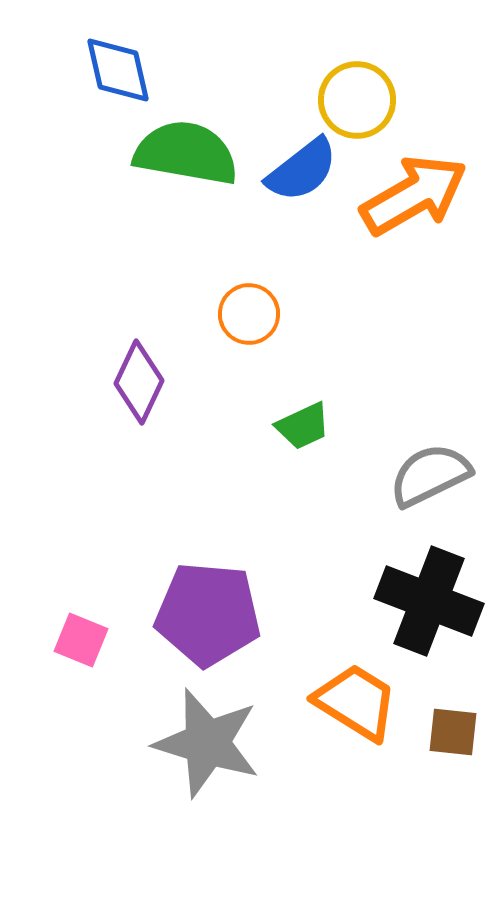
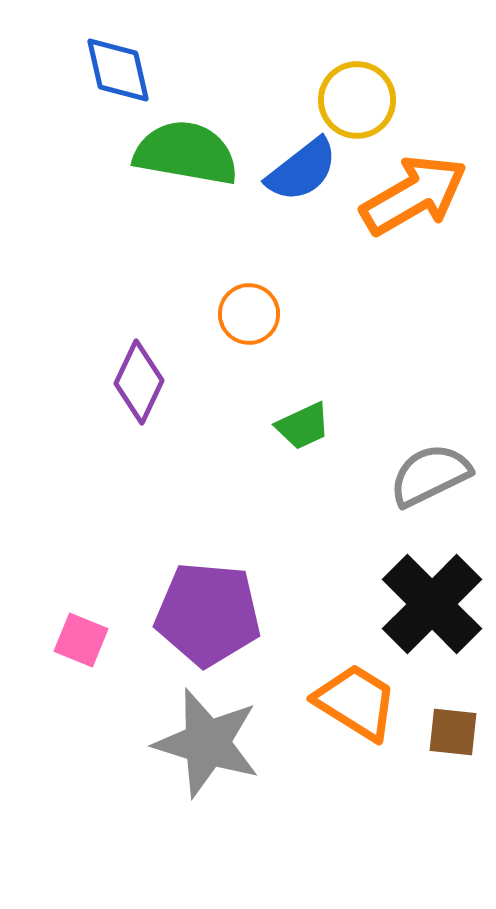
black cross: moved 3 px right, 3 px down; rotated 24 degrees clockwise
